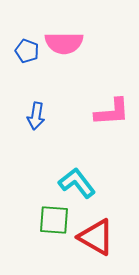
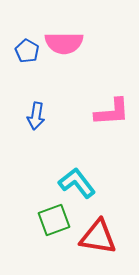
blue pentagon: rotated 10 degrees clockwise
green square: rotated 24 degrees counterclockwise
red triangle: moved 2 px right; rotated 21 degrees counterclockwise
